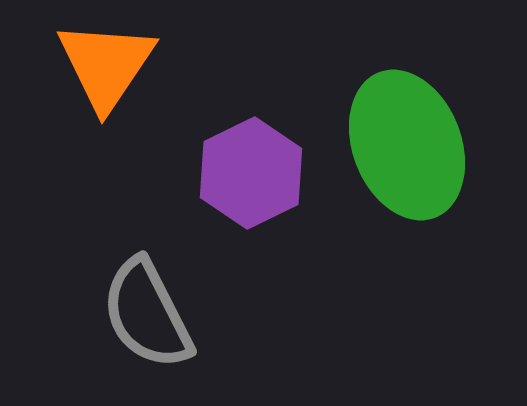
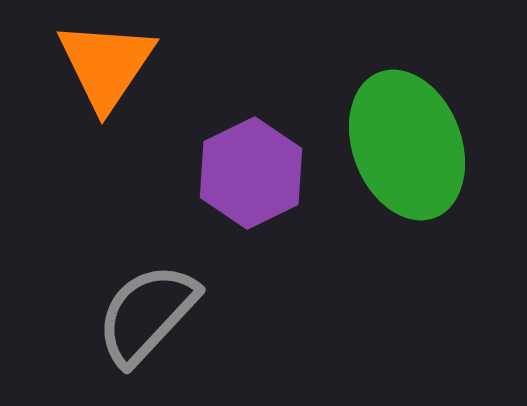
gray semicircle: rotated 70 degrees clockwise
